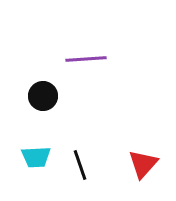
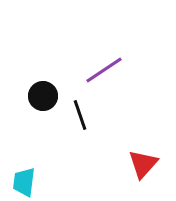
purple line: moved 18 px right, 11 px down; rotated 30 degrees counterclockwise
cyan trapezoid: moved 12 px left, 25 px down; rotated 100 degrees clockwise
black line: moved 50 px up
